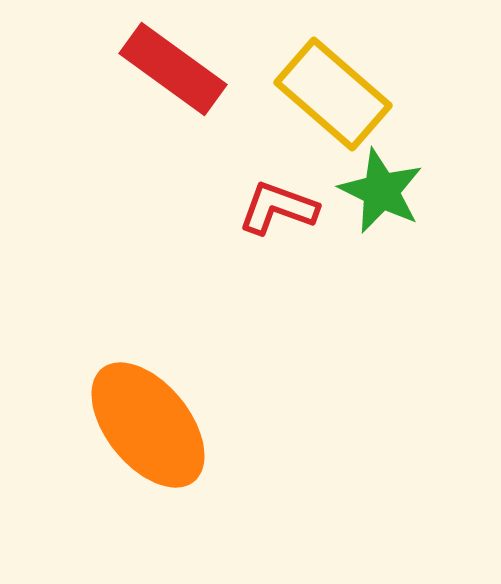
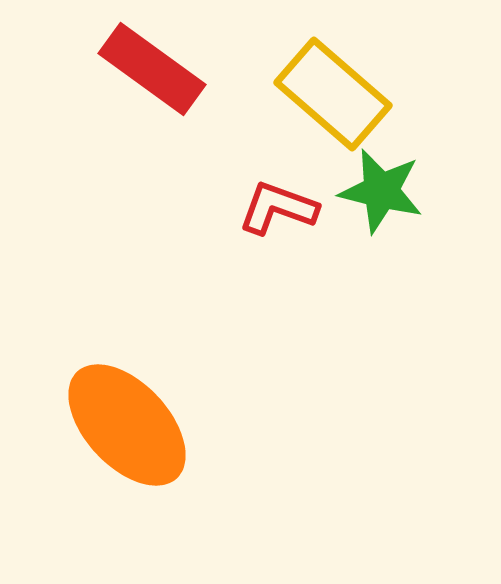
red rectangle: moved 21 px left
green star: rotated 12 degrees counterclockwise
orange ellipse: moved 21 px left; rotated 4 degrees counterclockwise
